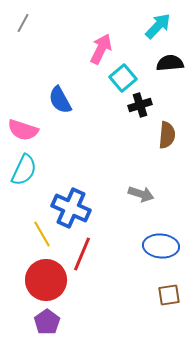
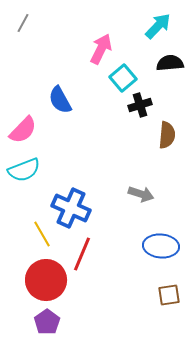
pink semicircle: rotated 64 degrees counterclockwise
cyan semicircle: rotated 44 degrees clockwise
